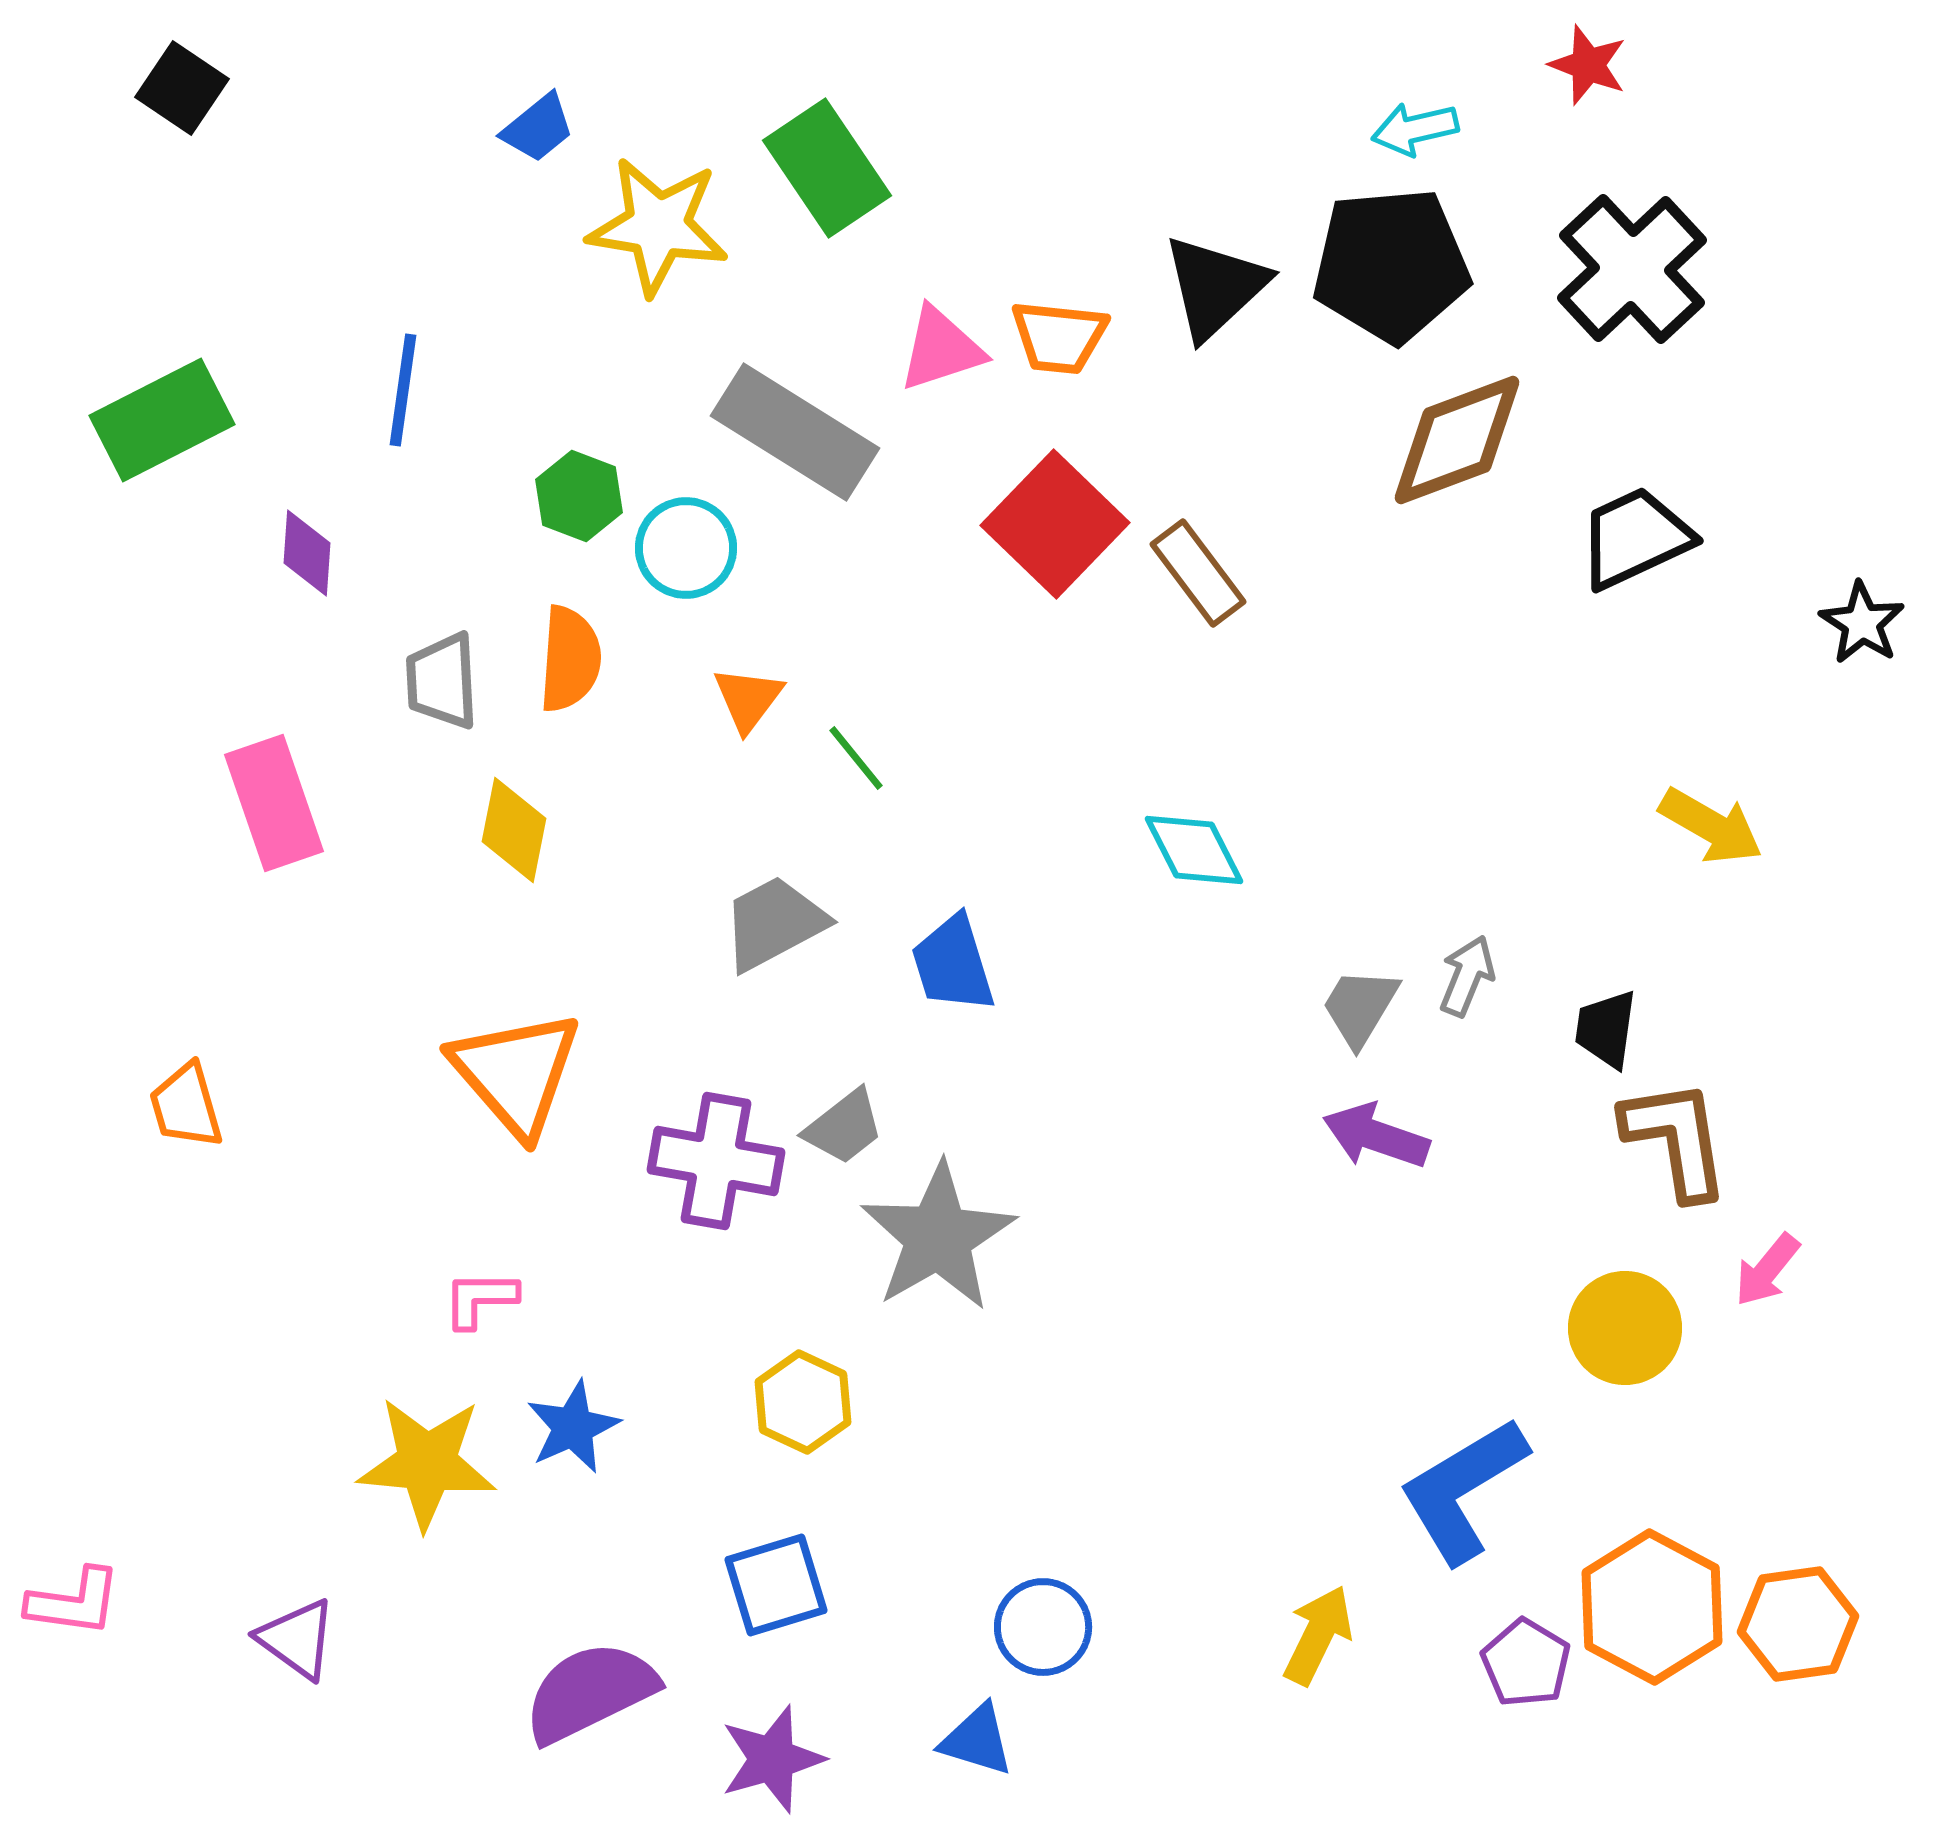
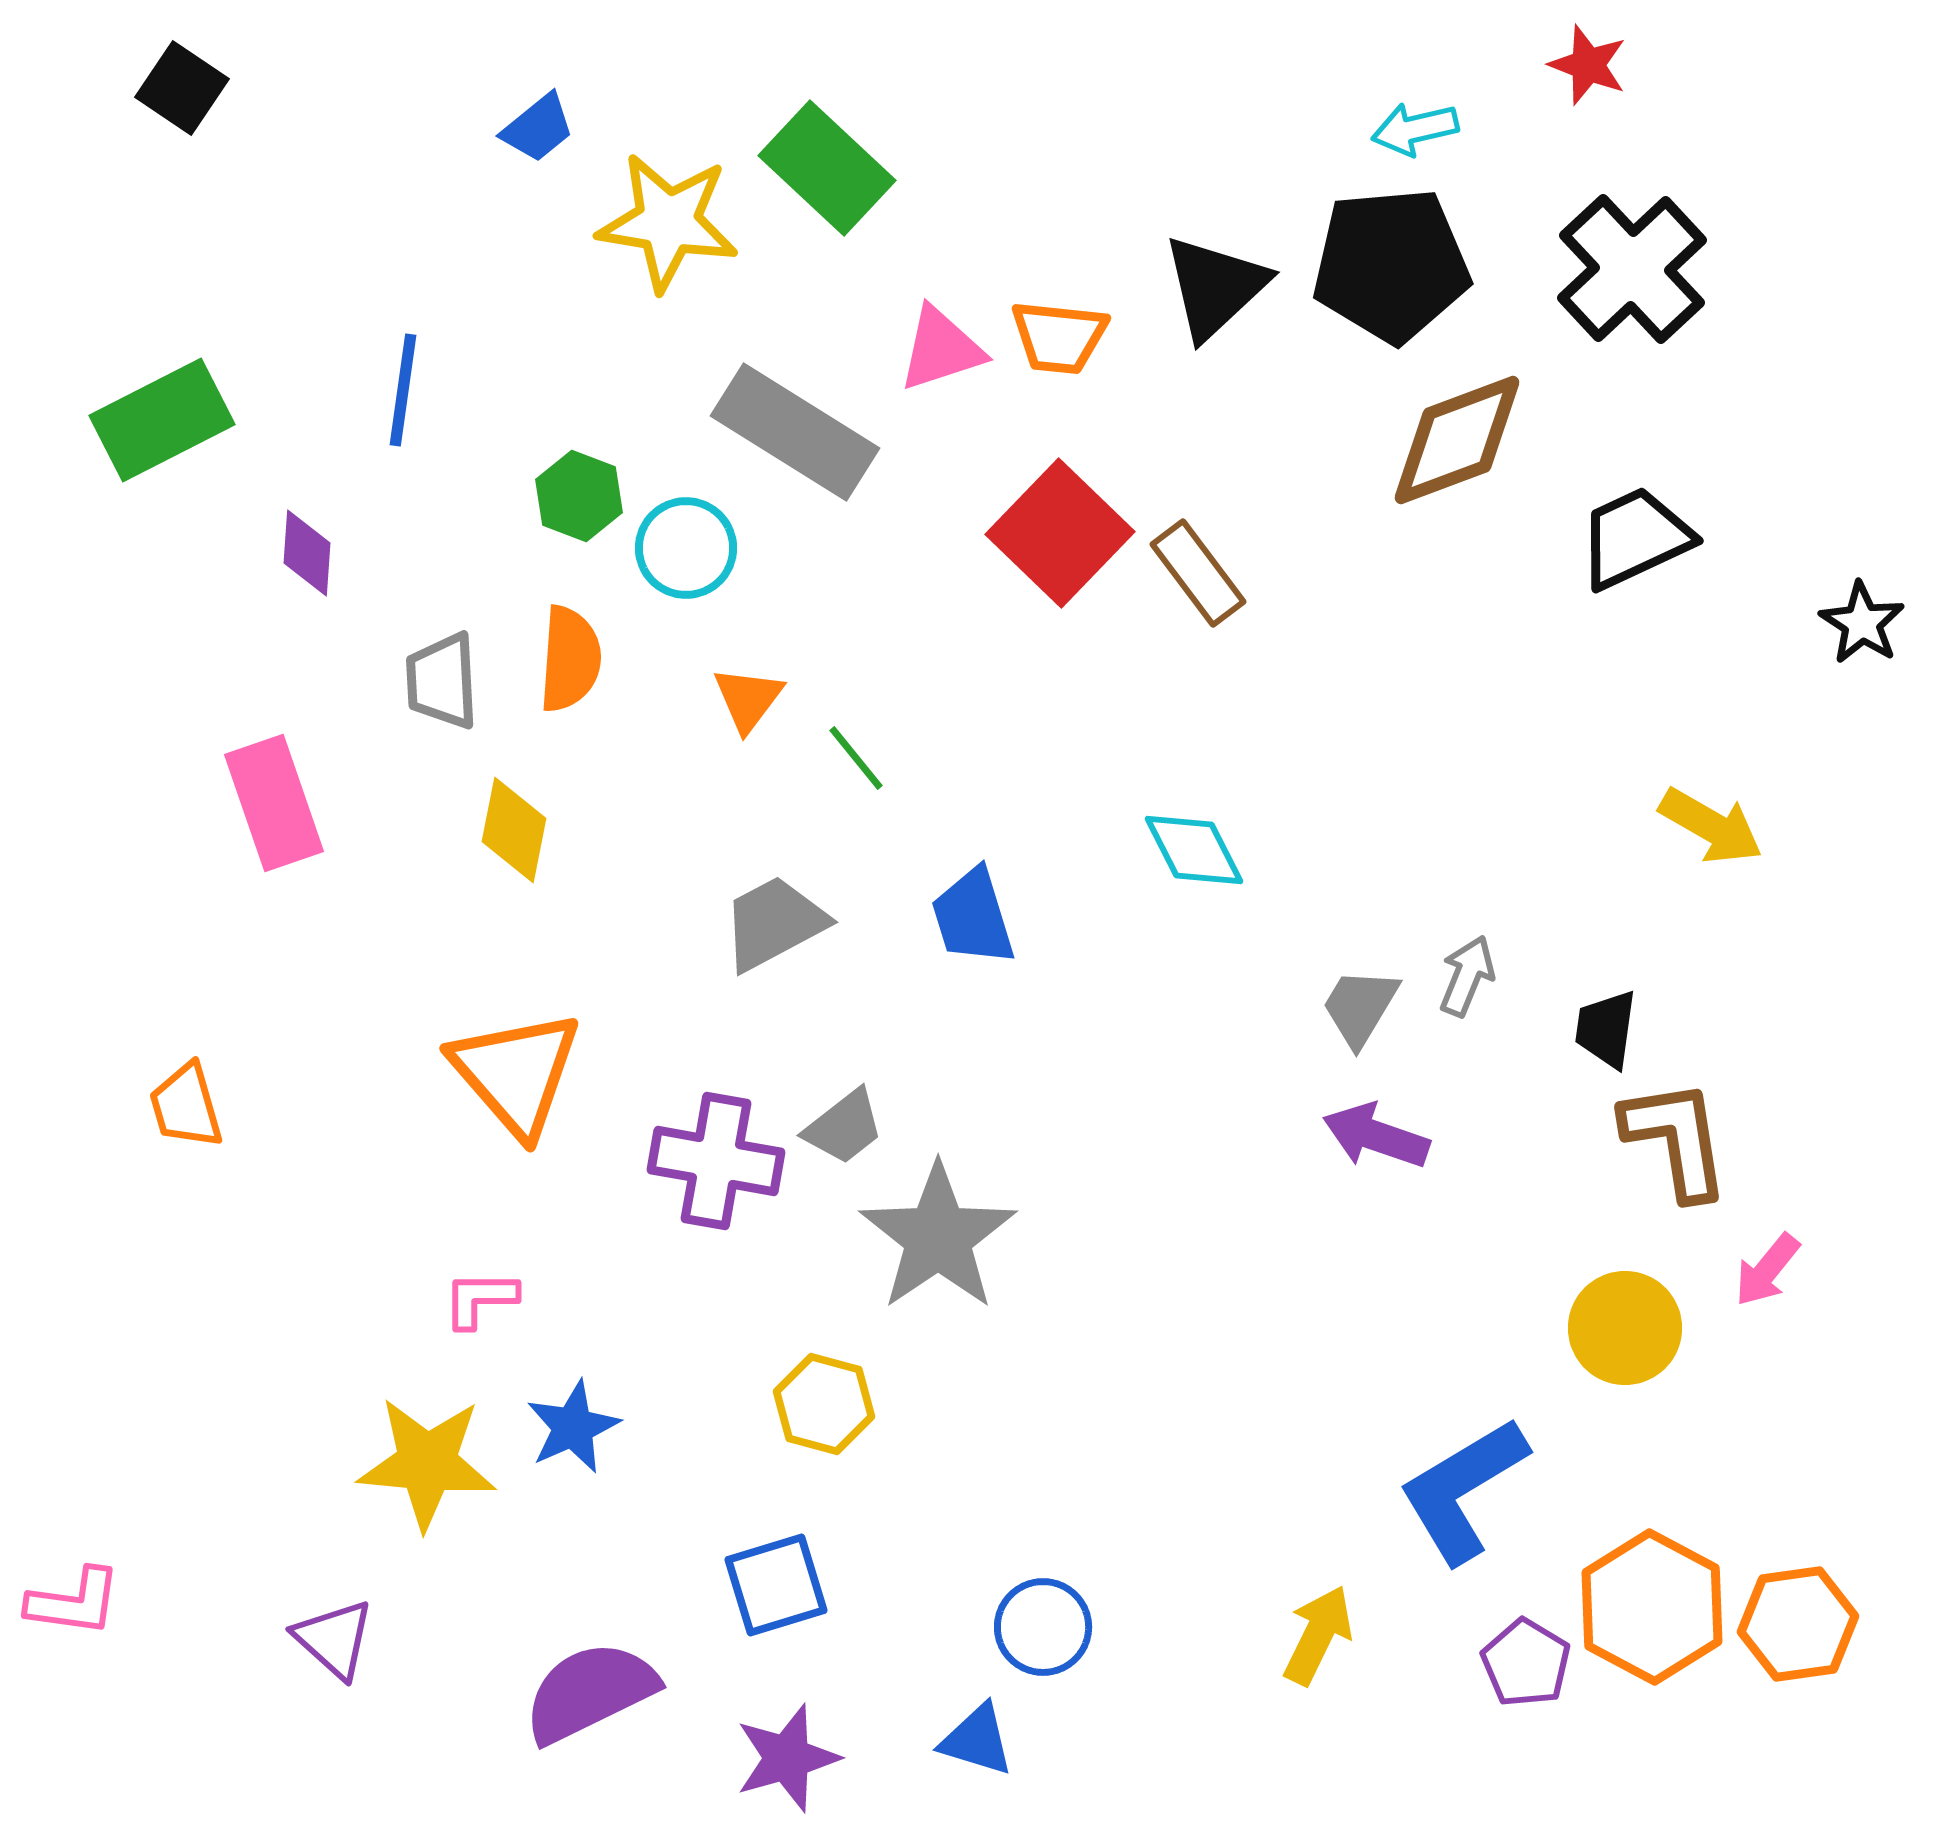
green rectangle at (827, 168): rotated 13 degrees counterclockwise
yellow star at (658, 226): moved 10 px right, 4 px up
red square at (1055, 524): moved 5 px right, 9 px down
blue trapezoid at (953, 964): moved 20 px right, 47 px up
gray star at (938, 1237): rotated 4 degrees counterclockwise
yellow hexagon at (803, 1402): moved 21 px right, 2 px down; rotated 10 degrees counterclockwise
purple triangle at (297, 1639): moved 37 px right; rotated 6 degrees clockwise
purple star at (772, 1759): moved 15 px right, 1 px up
